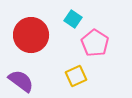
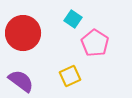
red circle: moved 8 px left, 2 px up
yellow square: moved 6 px left
